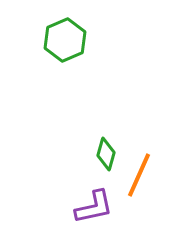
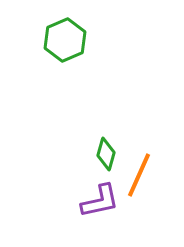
purple L-shape: moved 6 px right, 6 px up
